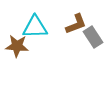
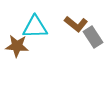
brown L-shape: rotated 60 degrees clockwise
